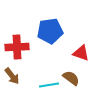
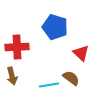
blue pentagon: moved 5 px right, 4 px up; rotated 25 degrees clockwise
red triangle: rotated 24 degrees clockwise
brown arrow: rotated 24 degrees clockwise
